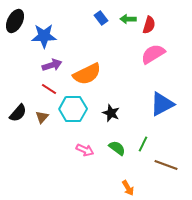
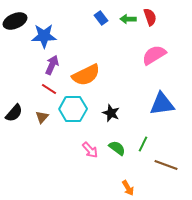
black ellipse: rotated 40 degrees clockwise
red semicircle: moved 1 px right, 8 px up; rotated 36 degrees counterclockwise
pink semicircle: moved 1 px right, 1 px down
purple arrow: rotated 48 degrees counterclockwise
orange semicircle: moved 1 px left, 1 px down
blue triangle: rotated 20 degrees clockwise
black semicircle: moved 4 px left
pink arrow: moved 5 px right; rotated 24 degrees clockwise
